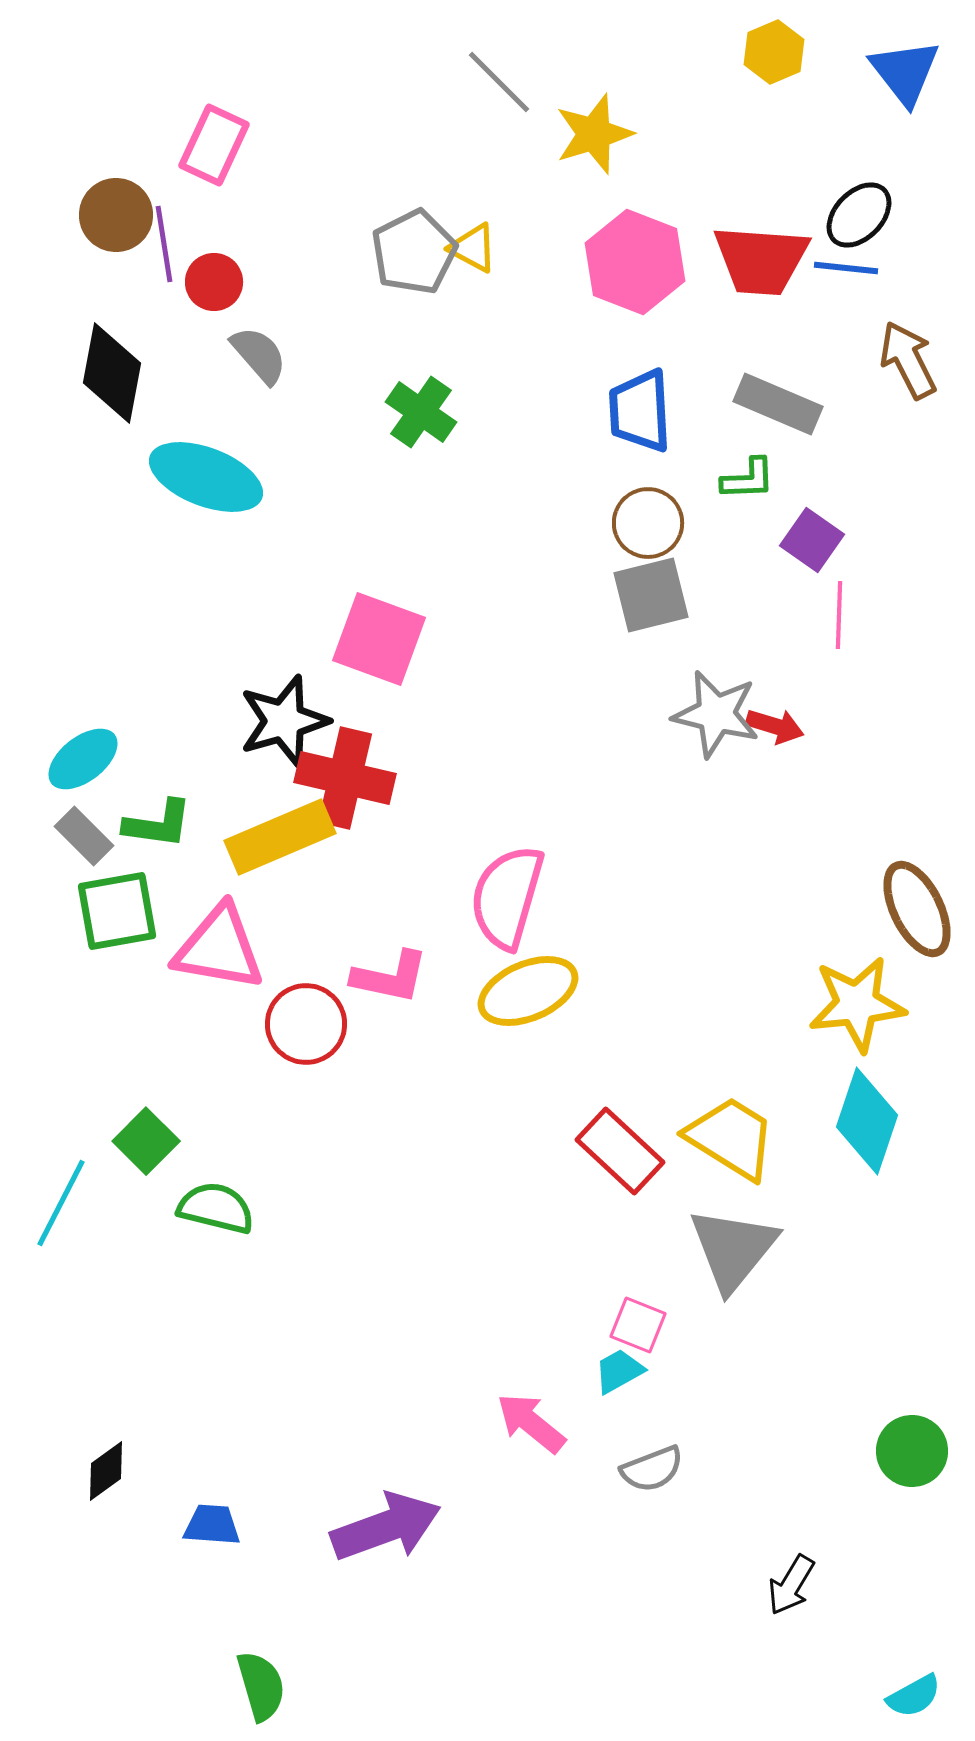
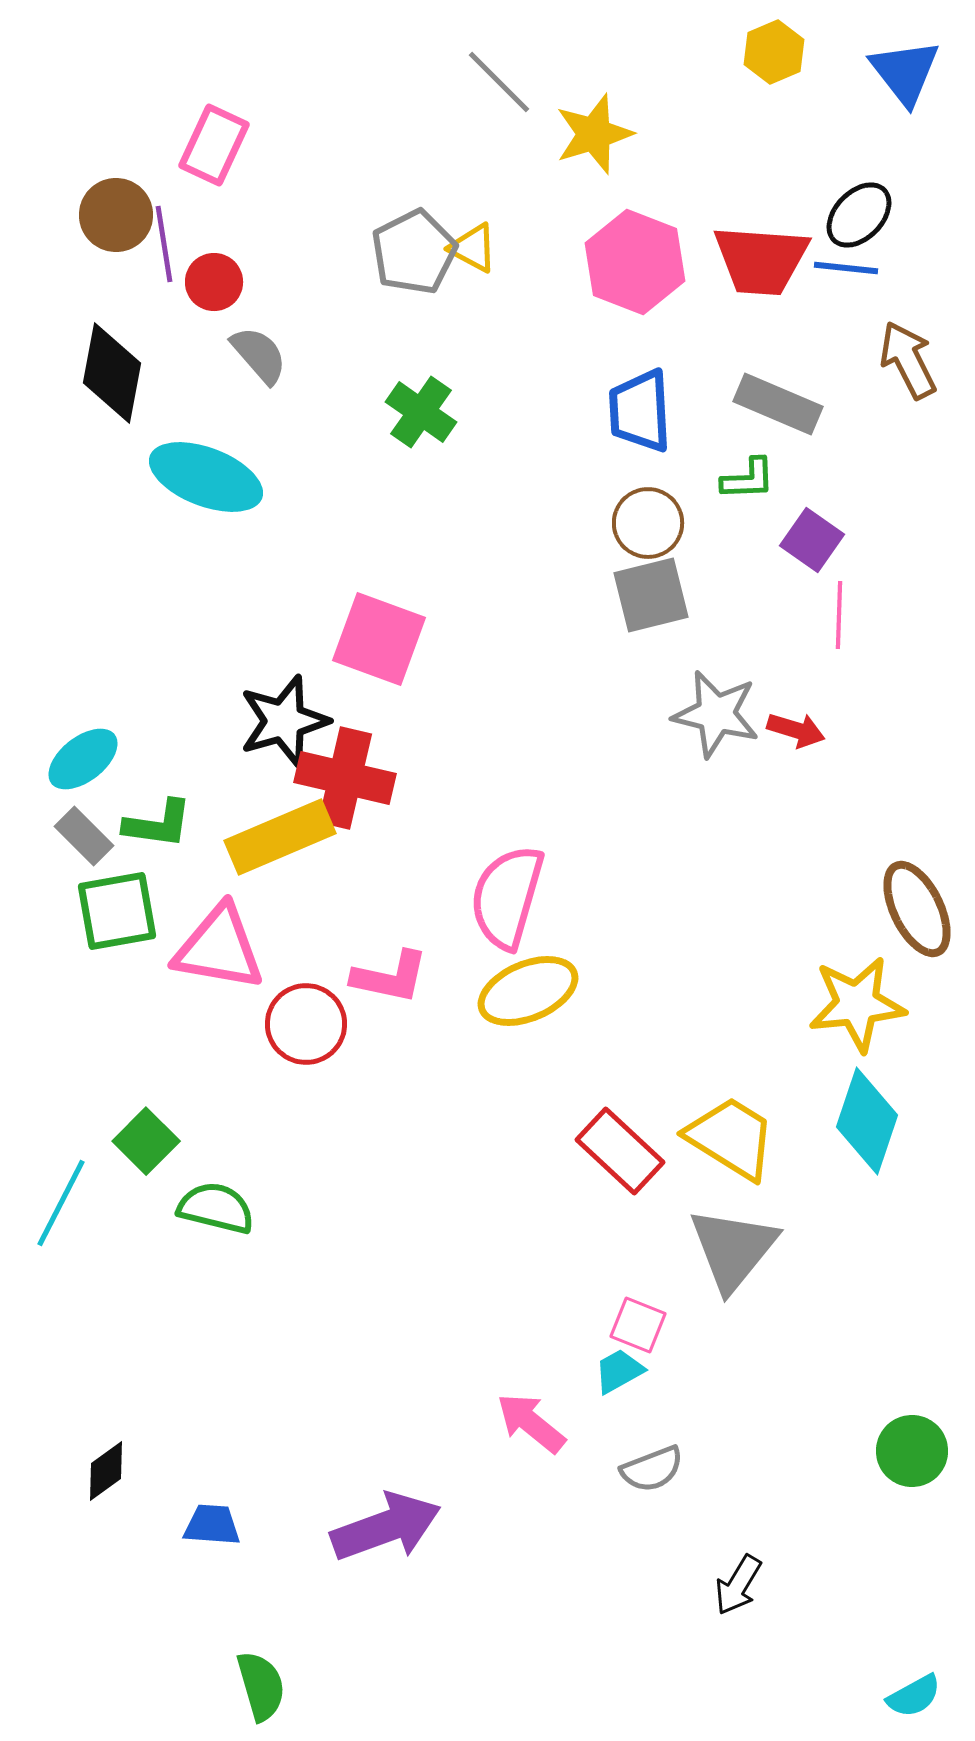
red arrow at (775, 726): moved 21 px right, 4 px down
black arrow at (791, 1585): moved 53 px left
